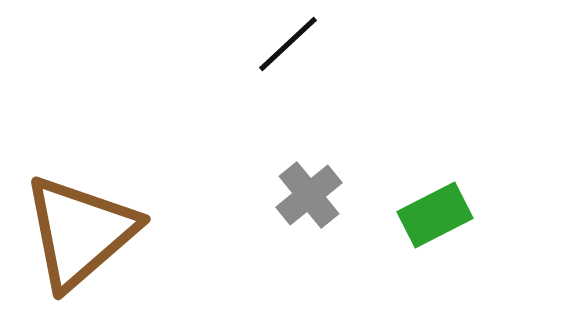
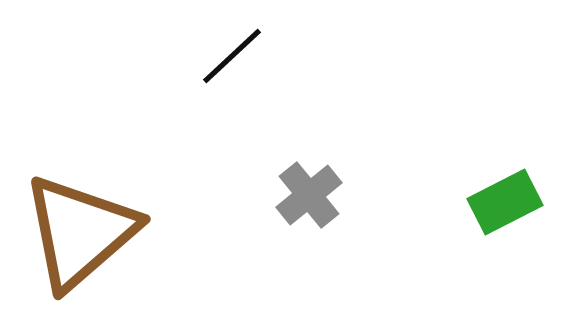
black line: moved 56 px left, 12 px down
green rectangle: moved 70 px right, 13 px up
